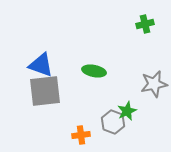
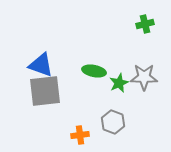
gray star: moved 10 px left, 7 px up; rotated 12 degrees clockwise
green star: moved 8 px left, 28 px up
orange cross: moved 1 px left
